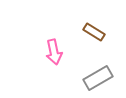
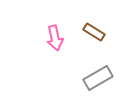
pink arrow: moved 1 px right, 14 px up
